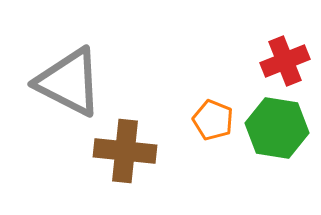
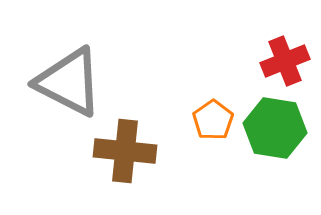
orange pentagon: rotated 15 degrees clockwise
green hexagon: moved 2 px left
